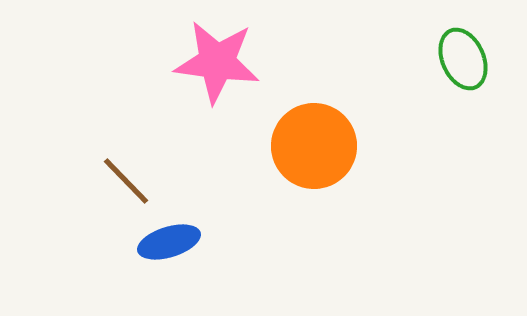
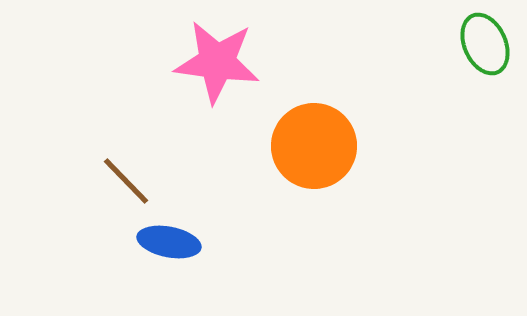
green ellipse: moved 22 px right, 15 px up
blue ellipse: rotated 28 degrees clockwise
